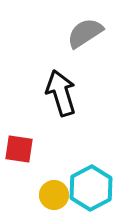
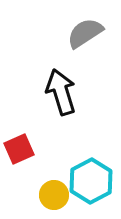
black arrow: moved 1 px up
red square: rotated 32 degrees counterclockwise
cyan hexagon: moved 7 px up
